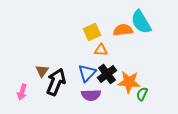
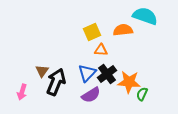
cyan semicircle: moved 4 px right, 6 px up; rotated 140 degrees clockwise
purple semicircle: rotated 30 degrees counterclockwise
